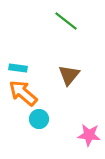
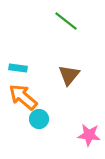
orange arrow: moved 4 px down
